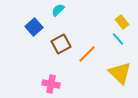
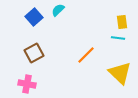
yellow rectangle: rotated 32 degrees clockwise
blue square: moved 10 px up
cyan line: moved 1 px up; rotated 40 degrees counterclockwise
brown square: moved 27 px left, 9 px down
orange line: moved 1 px left, 1 px down
pink cross: moved 24 px left
